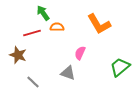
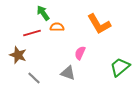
gray line: moved 1 px right, 4 px up
